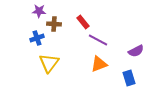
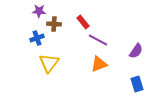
purple semicircle: rotated 28 degrees counterclockwise
blue rectangle: moved 8 px right, 6 px down
